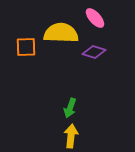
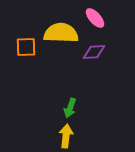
purple diamond: rotated 20 degrees counterclockwise
yellow arrow: moved 5 px left
